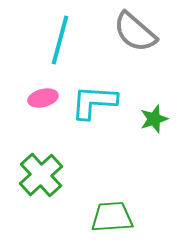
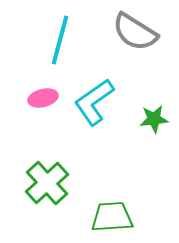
gray semicircle: rotated 9 degrees counterclockwise
cyan L-shape: rotated 39 degrees counterclockwise
green star: rotated 12 degrees clockwise
green cross: moved 6 px right, 8 px down
